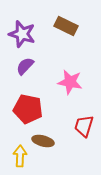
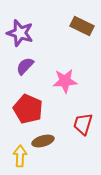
brown rectangle: moved 16 px right
purple star: moved 2 px left, 1 px up
pink star: moved 5 px left, 1 px up; rotated 15 degrees counterclockwise
red pentagon: rotated 12 degrees clockwise
red trapezoid: moved 1 px left, 2 px up
brown ellipse: rotated 30 degrees counterclockwise
